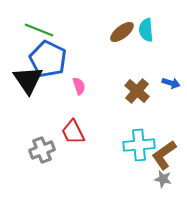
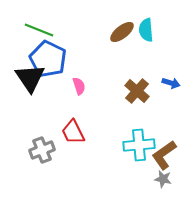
black triangle: moved 2 px right, 2 px up
